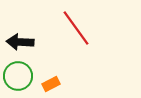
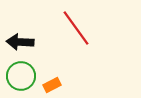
green circle: moved 3 px right
orange rectangle: moved 1 px right, 1 px down
